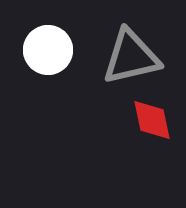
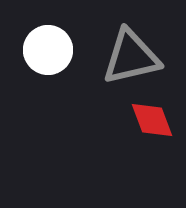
red diamond: rotated 9 degrees counterclockwise
